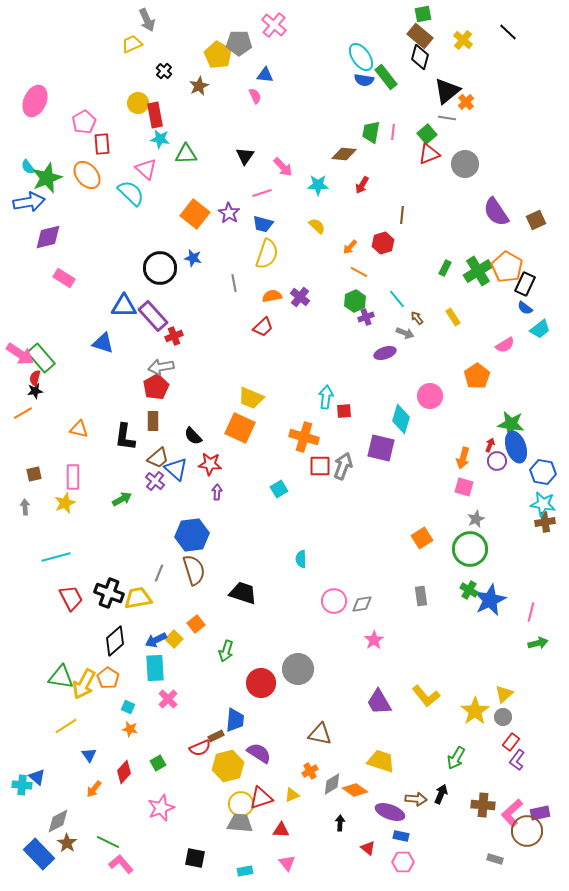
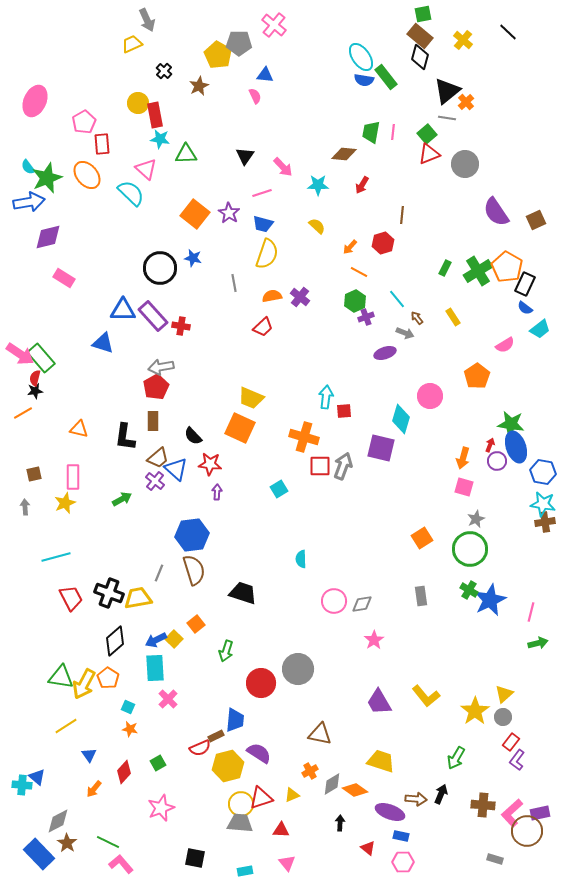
blue triangle at (124, 306): moved 1 px left, 4 px down
red cross at (174, 336): moved 7 px right, 10 px up; rotated 30 degrees clockwise
